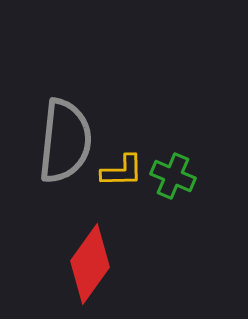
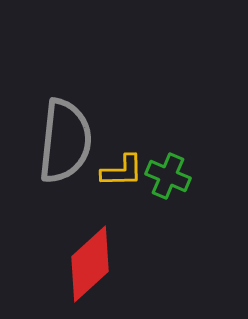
green cross: moved 5 px left
red diamond: rotated 12 degrees clockwise
